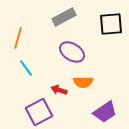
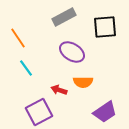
black square: moved 6 px left, 3 px down
orange line: rotated 50 degrees counterclockwise
